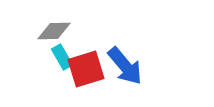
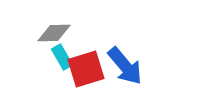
gray diamond: moved 2 px down
